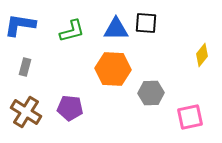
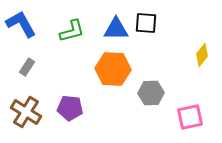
blue L-shape: moved 1 px right, 1 px up; rotated 52 degrees clockwise
gray rectangle: moved 2 px right; rotated 18 degrees clockwise
